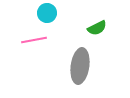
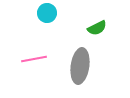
pink line: moved 19 px down
